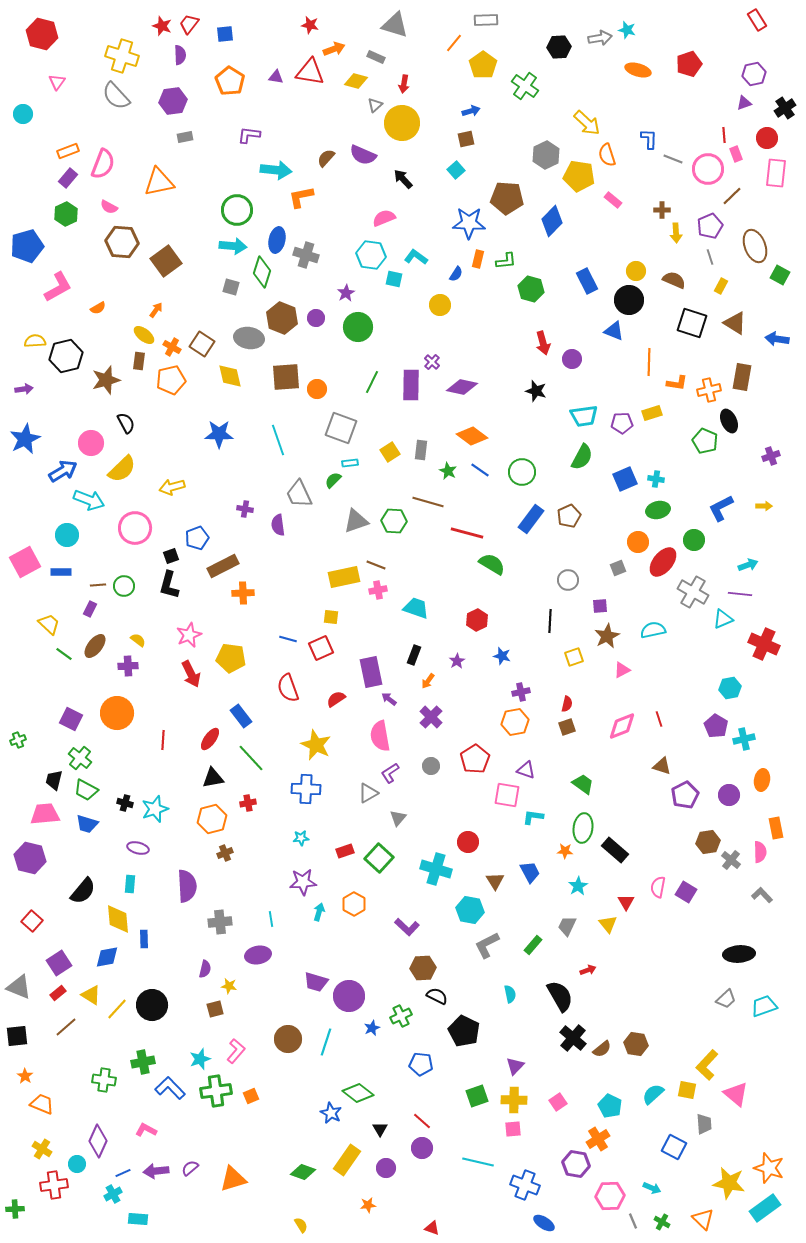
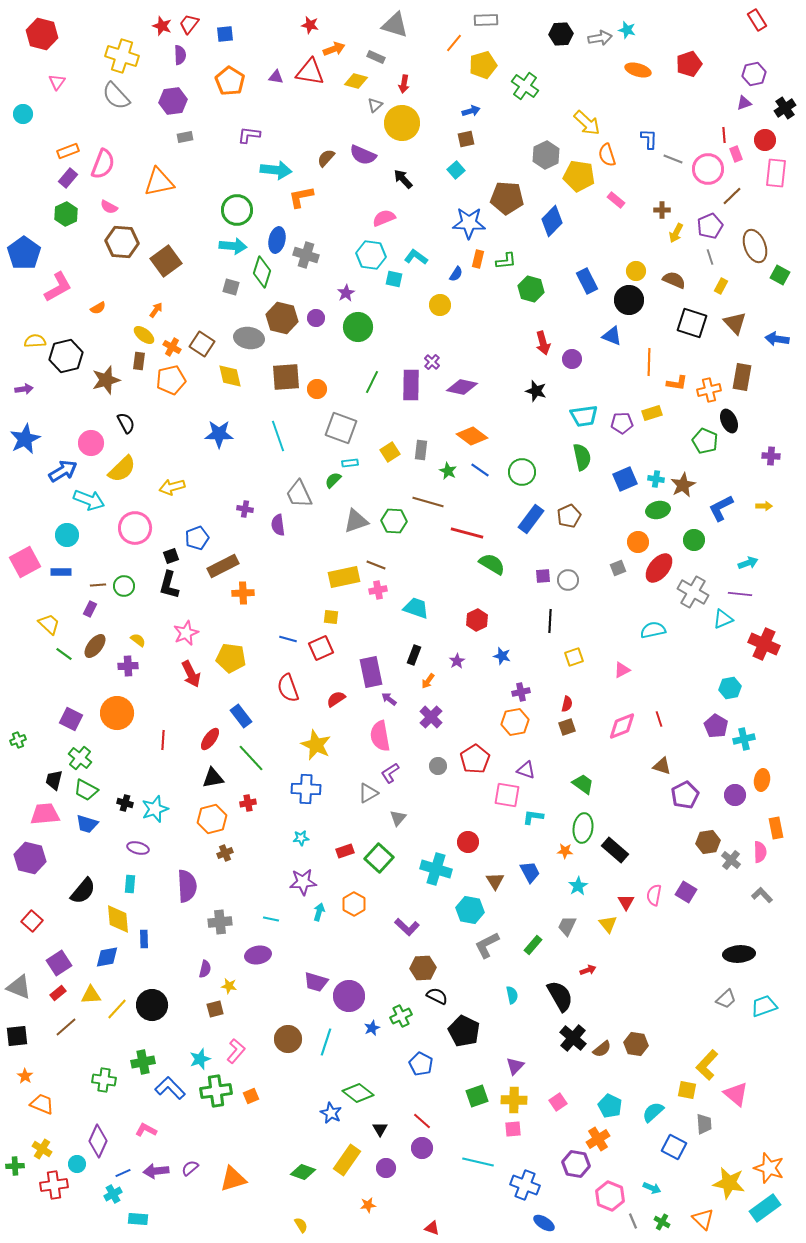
black hexagon at (559, 47): moved 2 px right, 13 px up
yellow pentagon at (483, 65): rotated 20 degrees clockwise
red circle at (767, 138): moved 2 px left, 2 px down
pink rectangle at (613, 200): moved 3 px right
yellow arrow at (676, 233): rotated 30 degrees clockwise
blue pentagon at (27, 246): moved 3 px left, 7 px down; rotated 20 degrees counterclockwise
brown hexagon at (282, 318): rotated 8 degrees counterclockwise
brown triangle at (735, 323): rotated 15 degrees clockwise
blue triangle at (614, 331): moved 2 px left, 5 px down
cyan line at (278, 440): moved 4 px up
purple cross at (771, 456): rotated 24 degrees clockwise
green semicircle at (582, 457): rotated 40 degrees counterclockwise
red ellipse at (663, 562): moved 4 px left, 6 px down
cyan arrow at (748, 565): moved 2 px up
purple square at (600, 606): moved 57 px left, 30 px up
pink star at (189, 635): moved 3 px left, 2 px up
brown star at (607, 636): moved 76 px right, 151 px up
gray circle at (431, 766): moved 7 px right
purple circle at (729, 795): moved 6 px right
pink semicircle at (658, 887): moved 4 px left, 8 px down
cyan line at (271, 919): rotated 70 degrees counterclockwise
cyan semicircle at (510, 994): moved 2 px right, 1 px down
yellow triangle at (91, 995): rotated 35 degrees counterclockwise
blue pentagon at (421, 1064): rotated 20 degrees clockwise
cyan semicircle at (653, 1094): moved 18 px down
pink hexagon at (610, 1196): rotated 24 degrees clockwise
green cross at (15, 1209): moved 43 px up
